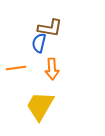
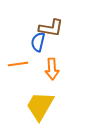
brown L-shape: moved 1 px right
blue semicircle: moved 1 px left, 1 px up
orange line: moved 2 px right, 4 px up
